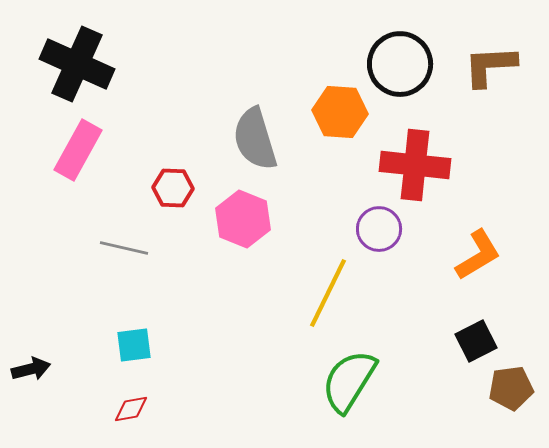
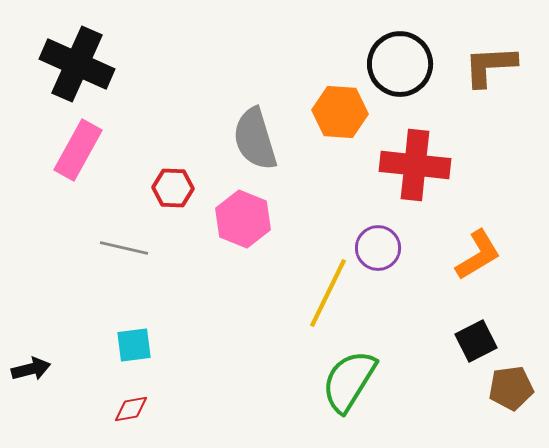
purple circle: moved 1 px left, 19 px down
